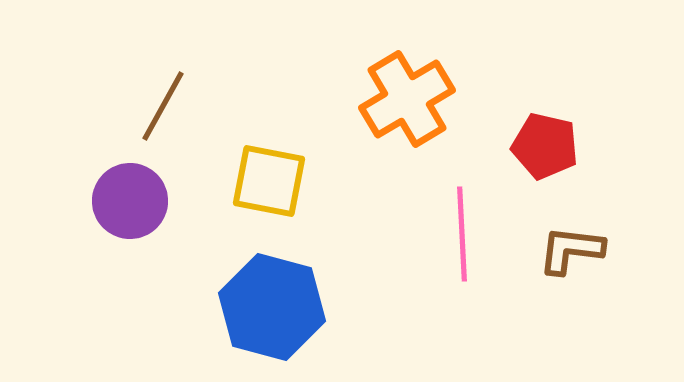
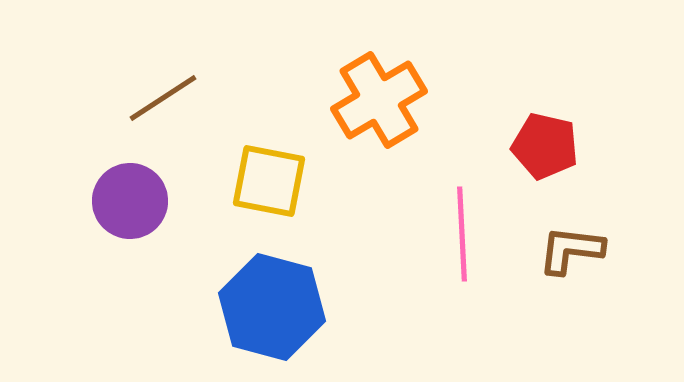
orange cross: moved 28 px left, 1 px down
brown line: moved 8 px up; rotated 28 degrees clockwise
